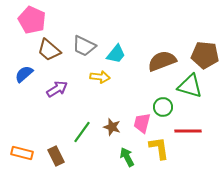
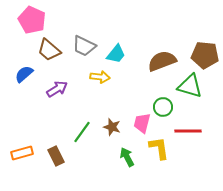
orange rectangle: rotated 30 degrees counterclockwise
